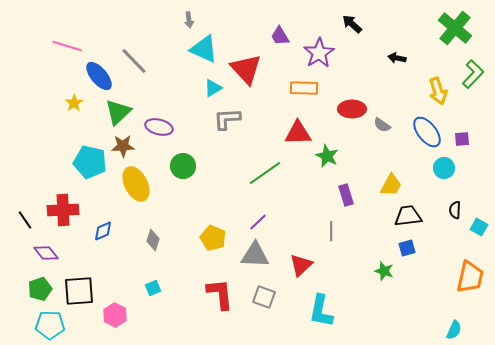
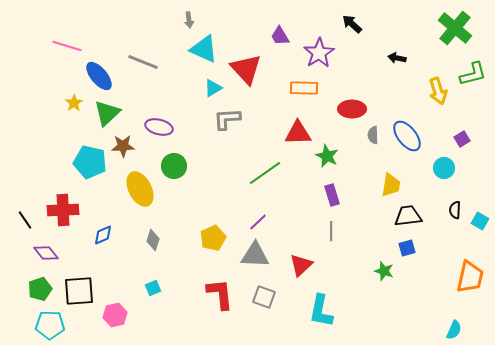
gray line at (134, 61): moved 9 px right, 1 px down; rotated 24 degrees counterclockwise
green L-shape at (473, 74): rotated 32 degrees clockwise
green triangle at (118, 112): moved 11 px left, 1 px down
gray semicircle at (382, 125): moved 9 px left, 10 px down; rotated 54 degrees clockwise
blue ellipse at (427, 132): moved 20 px left, 4 px down
purple square at (462, 139): rotated 28 degrees counterclockwise
green circle at (183, 166): moved 9 px left
yellow ellipse at (136, 184): moved 4 px right, 5 px down
yellow trapezoid at (391, 185): rotated 20 degrees counterclockwise
purple rectangle at (346, 195): moved 14 px left
cyan square at (479, 227): moved 1 px right, 6 px up
blue diamond at (103, 231): moved 4 px down
yellow pentagon at (213, 238): rotated 25 degrees clockwise
pink hexagon at (115, 315): rotated 20 degrees clockwise
